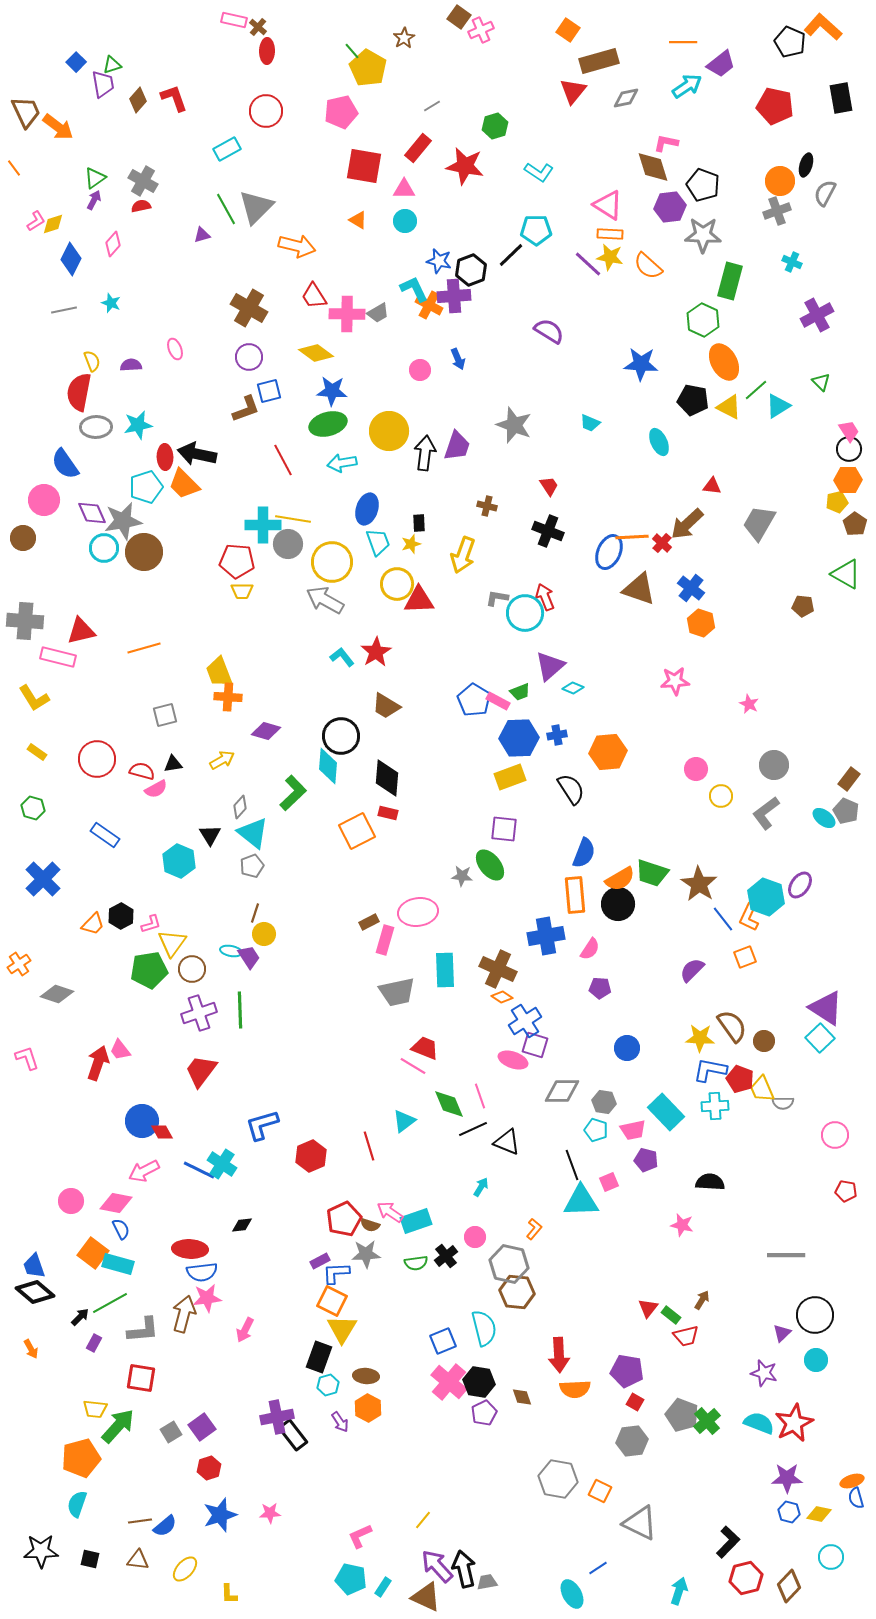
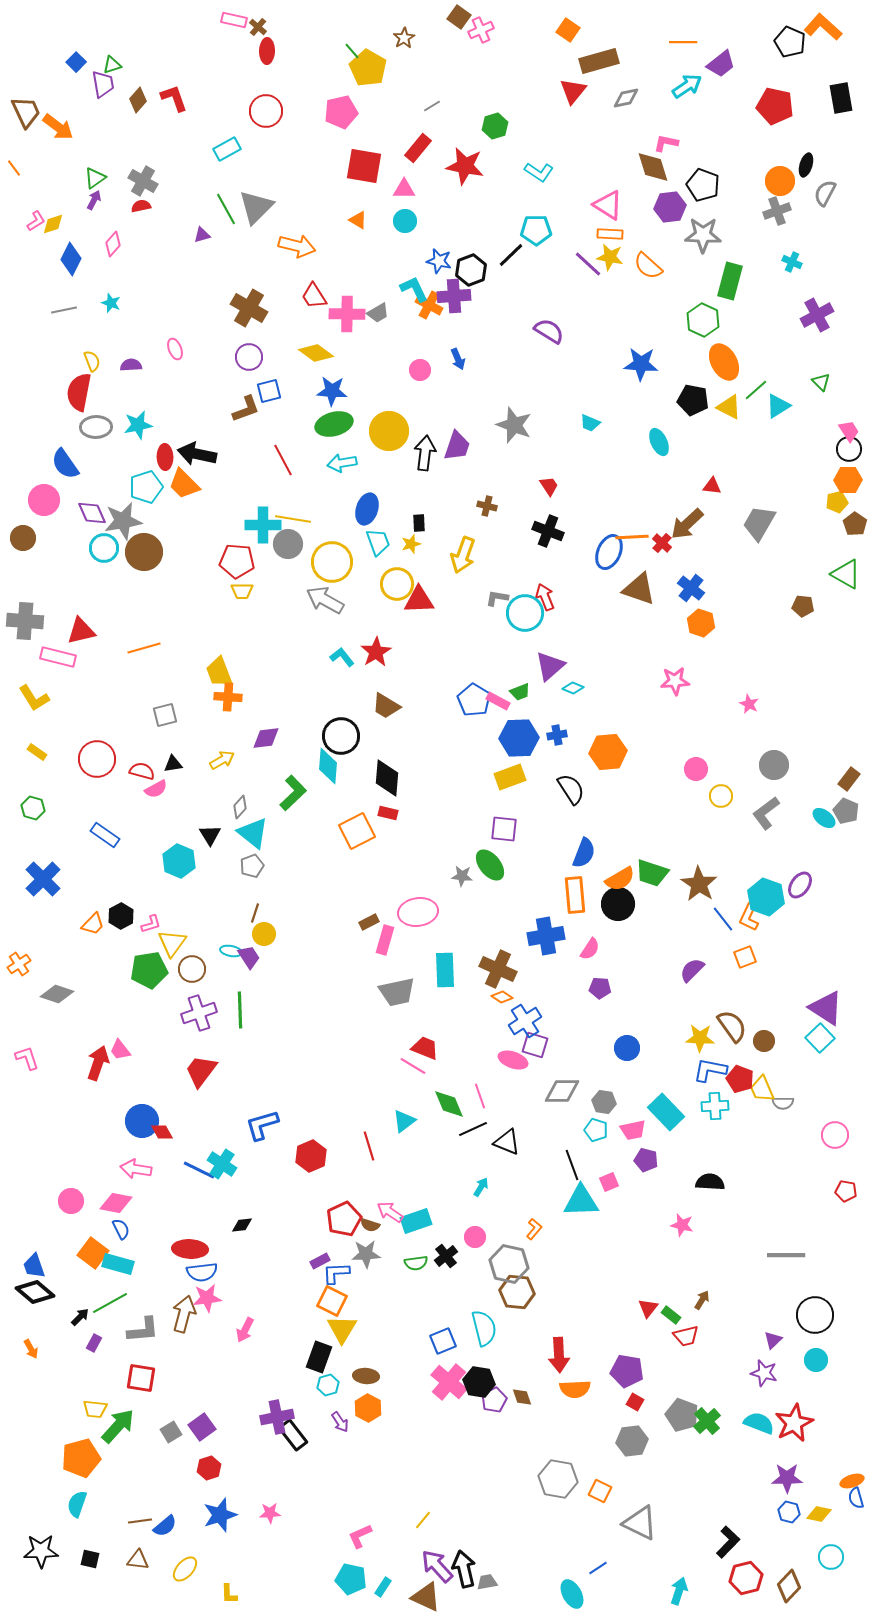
green ellipse at (328, 424): moved 6 px right
purple diamond at (266, 731): moved 7 px down; rotated 24 degrees counterclockwise
pink arrow at (144, 1171): moved 8 px left, 2 px up; rotated 36 degrees clockwise
purple triangle at (782, 1333): moved 9 px left, 7 px down
purple pentagon at (484, 1413): moved 10 px right, 13 px up
